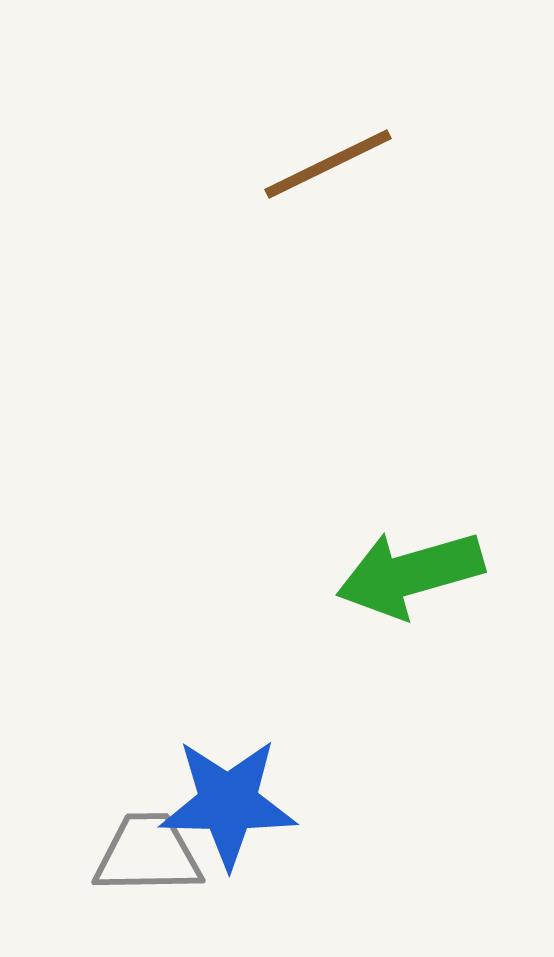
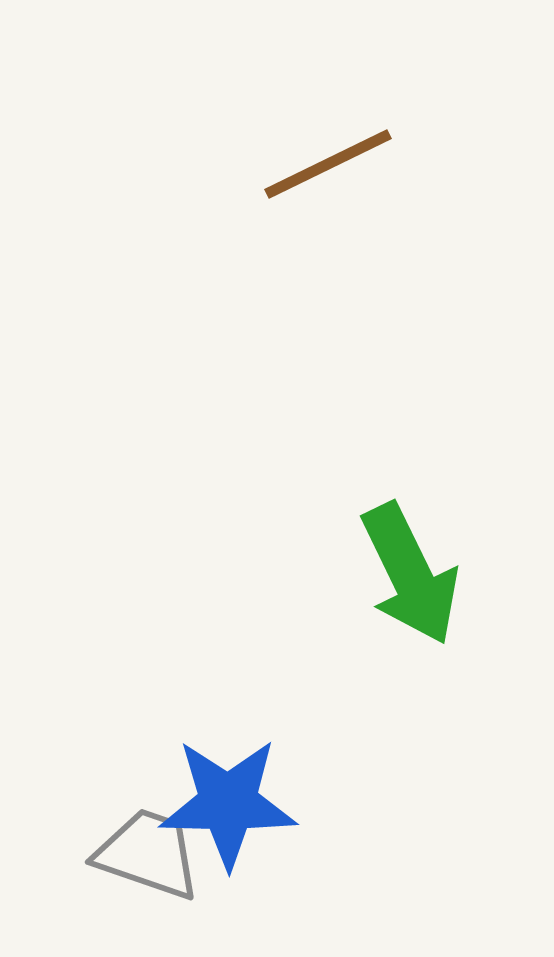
green arrow: rotated 100 degrees counterclockwise
gray trapezoid: rotated 20 degrees clockwise
